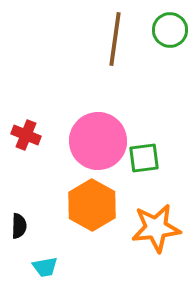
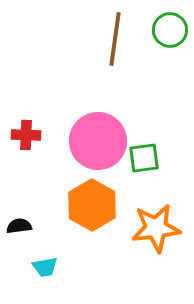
red cross: rotated 20 degrees counterclockwise
black semicircle: rotated 100 degrees counterclockwise
